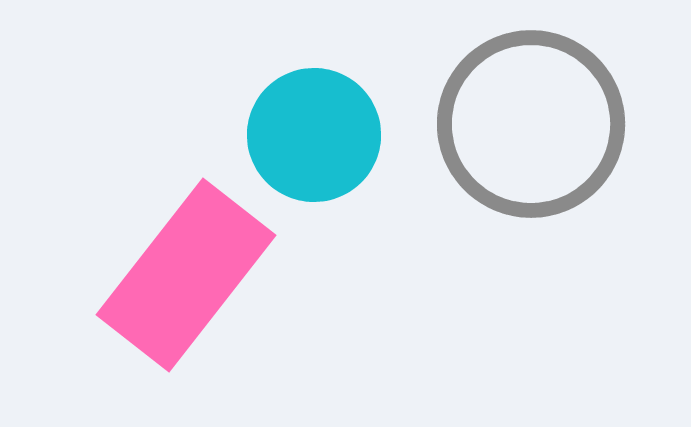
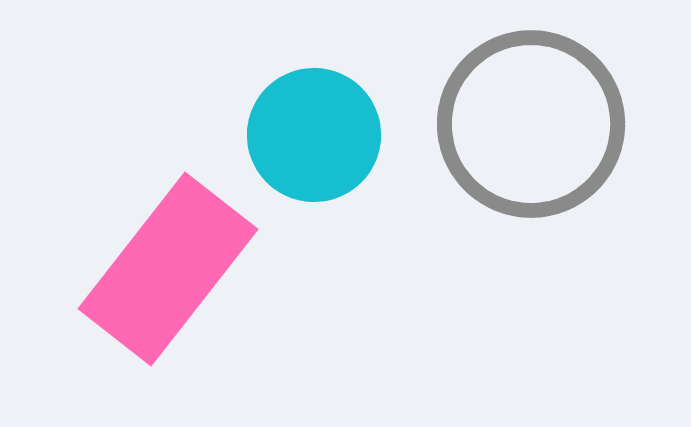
pink rectangle: moved 18 px left, 6 px up
